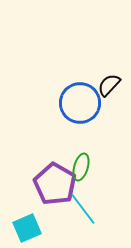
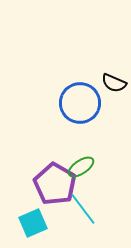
black semicircle: moved 5 px right, 2 px up; rotated 110 degrees counterclockwise
green ellipse: rotated 40 degrees clockwise
cyan square: moved 6 px right, 5 px up
